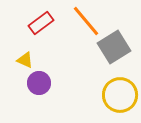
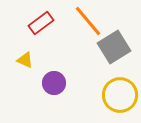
orange line: moved 2 px right
purple circle: moved 15 px right
